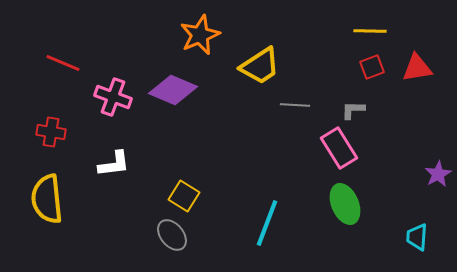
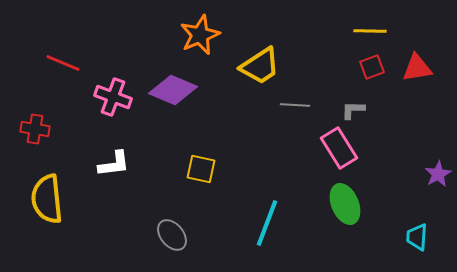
red cross: moved 16 px left, 3 px up
yellow square: moved 17 px right, 27 px up; rotated 20 degrees counterclockwise
